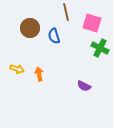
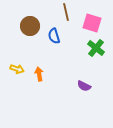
brown circle: moved 2 px up
green cross: moved 4 px left; rotated 12 degrees clockwise
